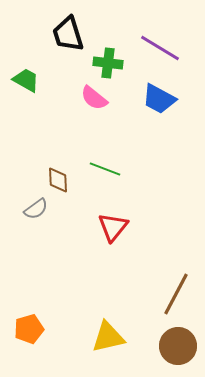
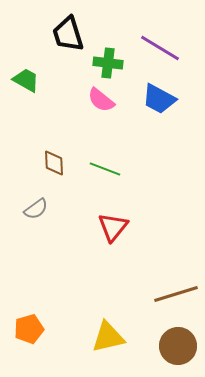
pink semicircle: moved 7 px right, 2 px down
brown diamond: moved 4 px left, 17 px up
brown line: rotated 45 degrees clockwise
